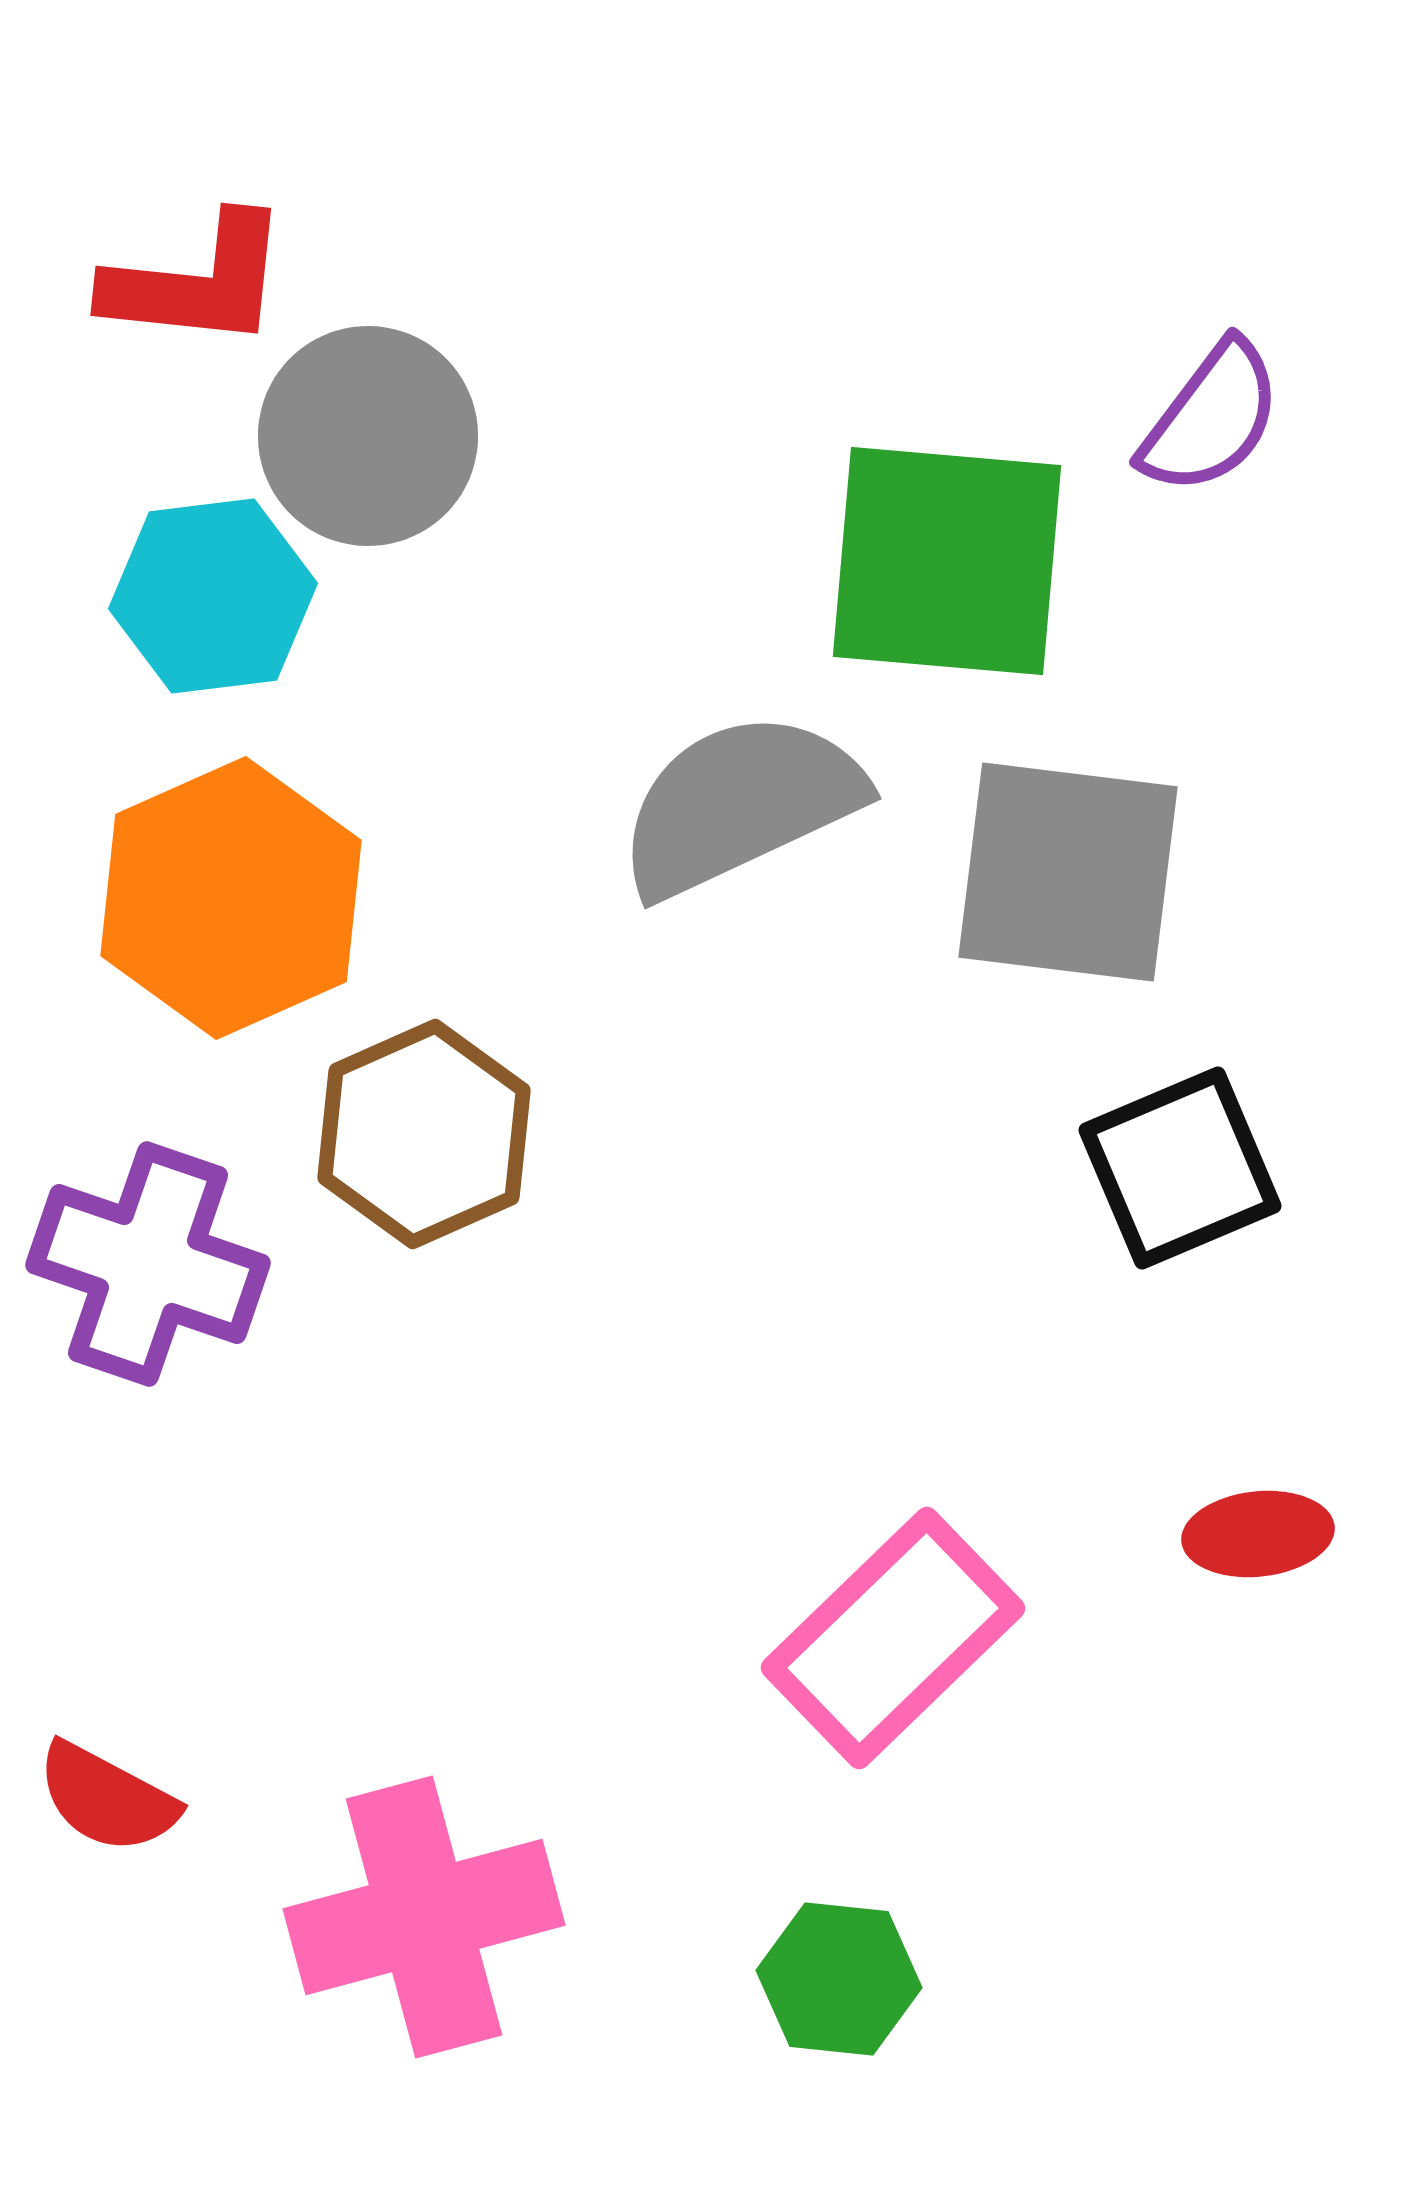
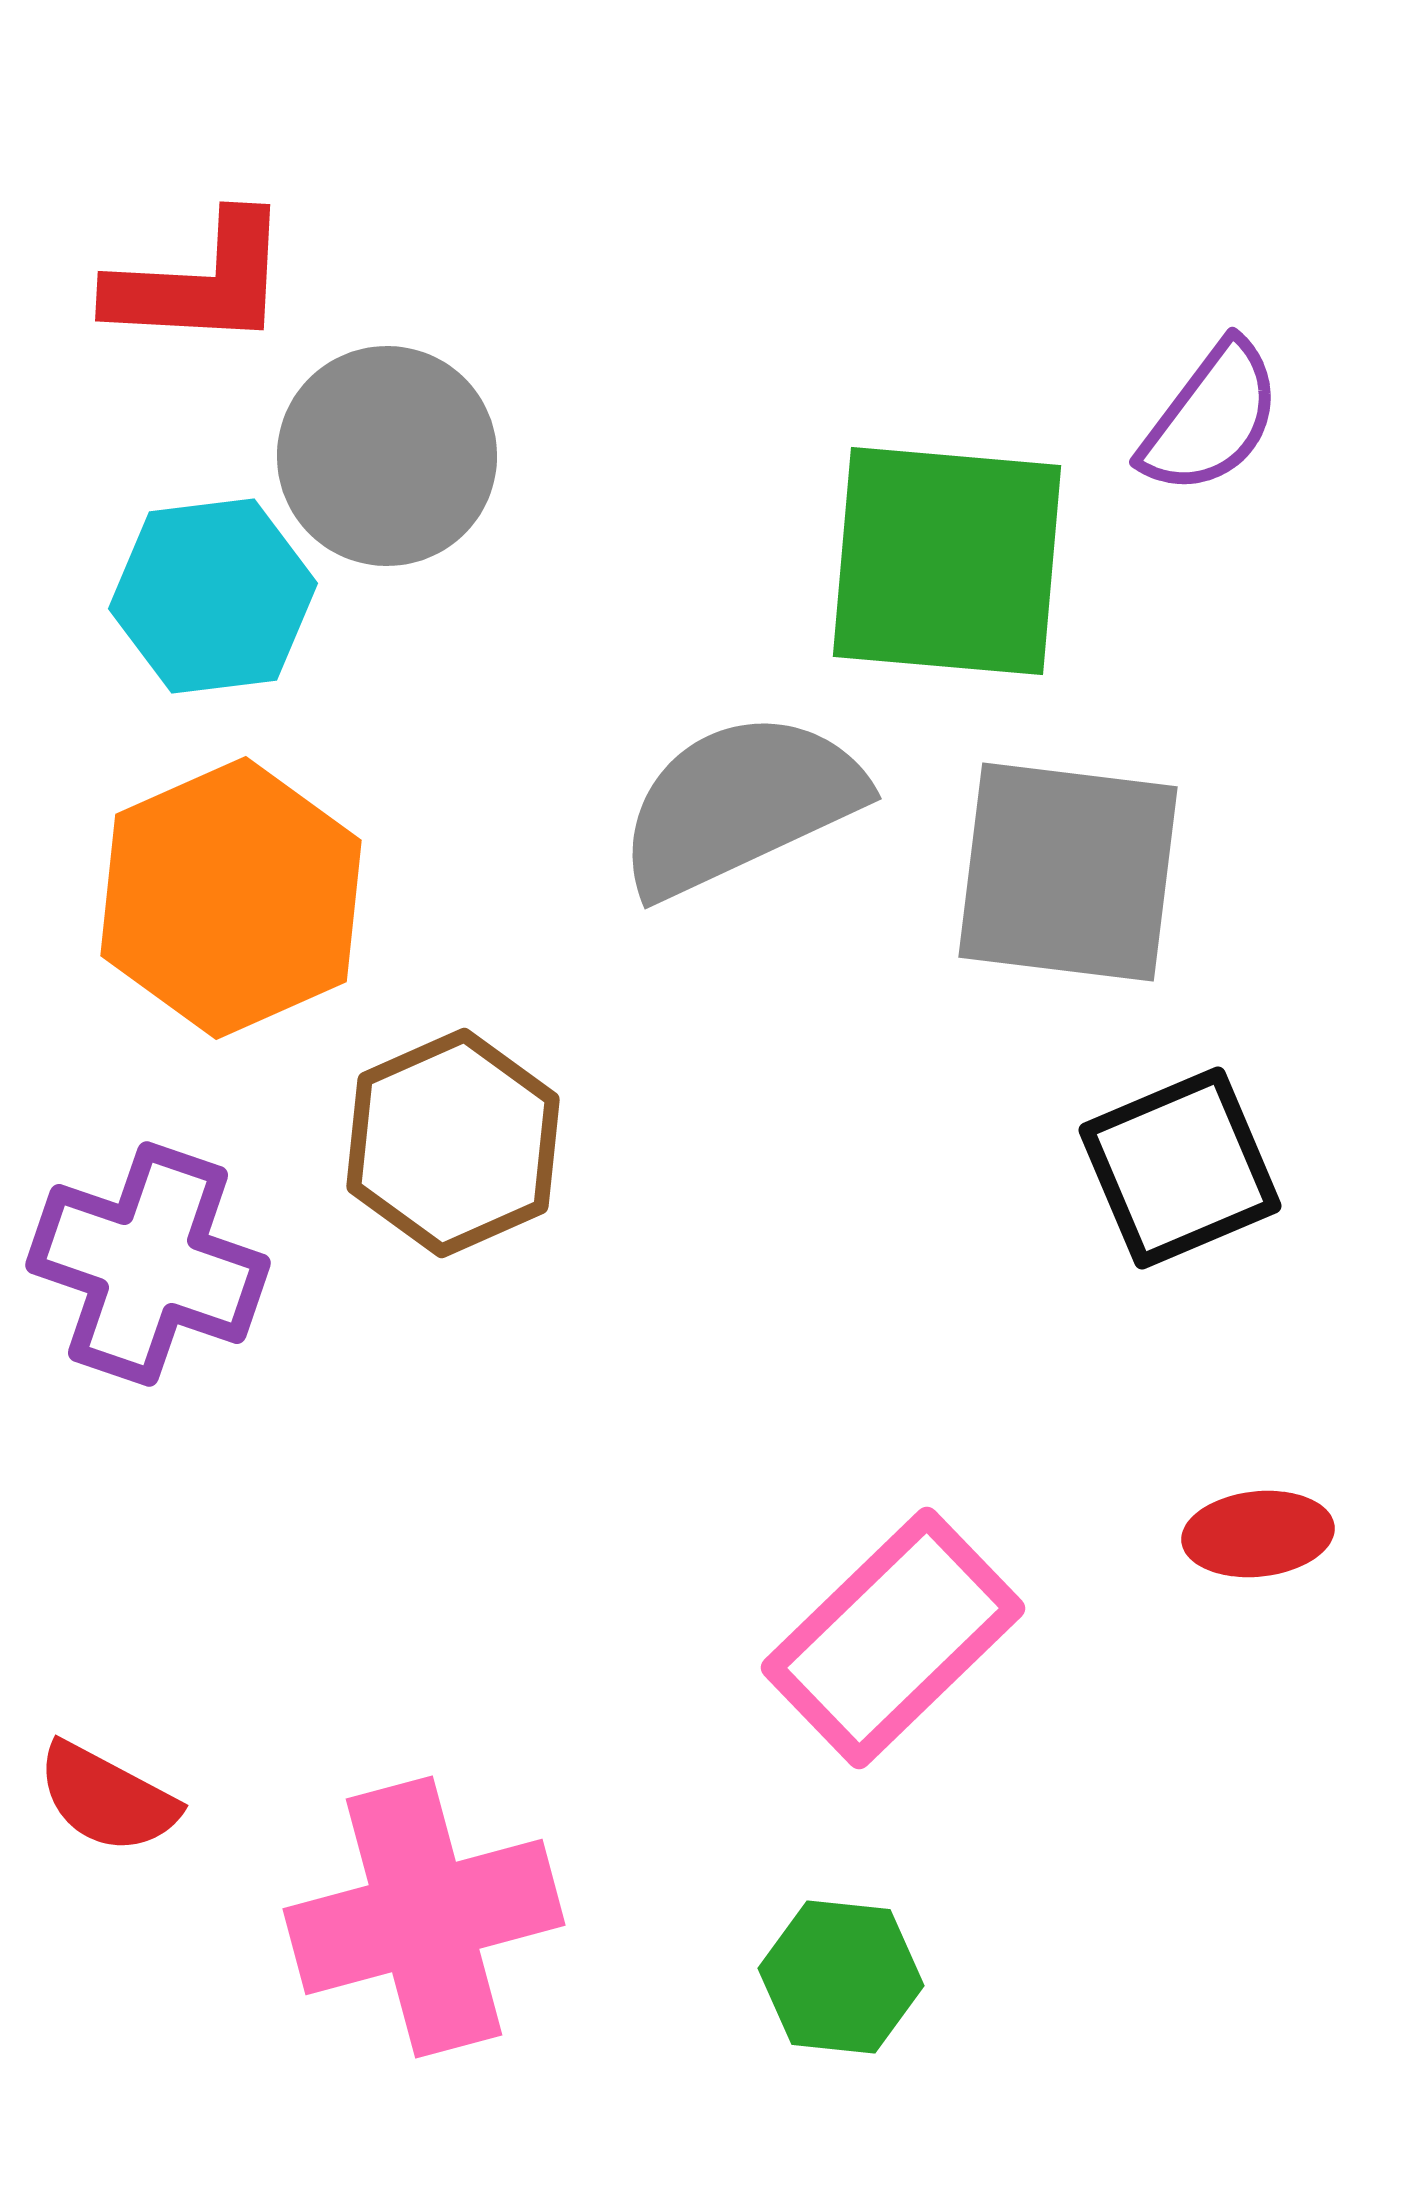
red L-shape: moved 3 px right; rotated 3 degrees counterclockwise
gray circle: moved 19 px right, 20 px down
brown hexagon: moved 29 px right, 9 px down
green hexagon: moved 2 px right, 2 px up
